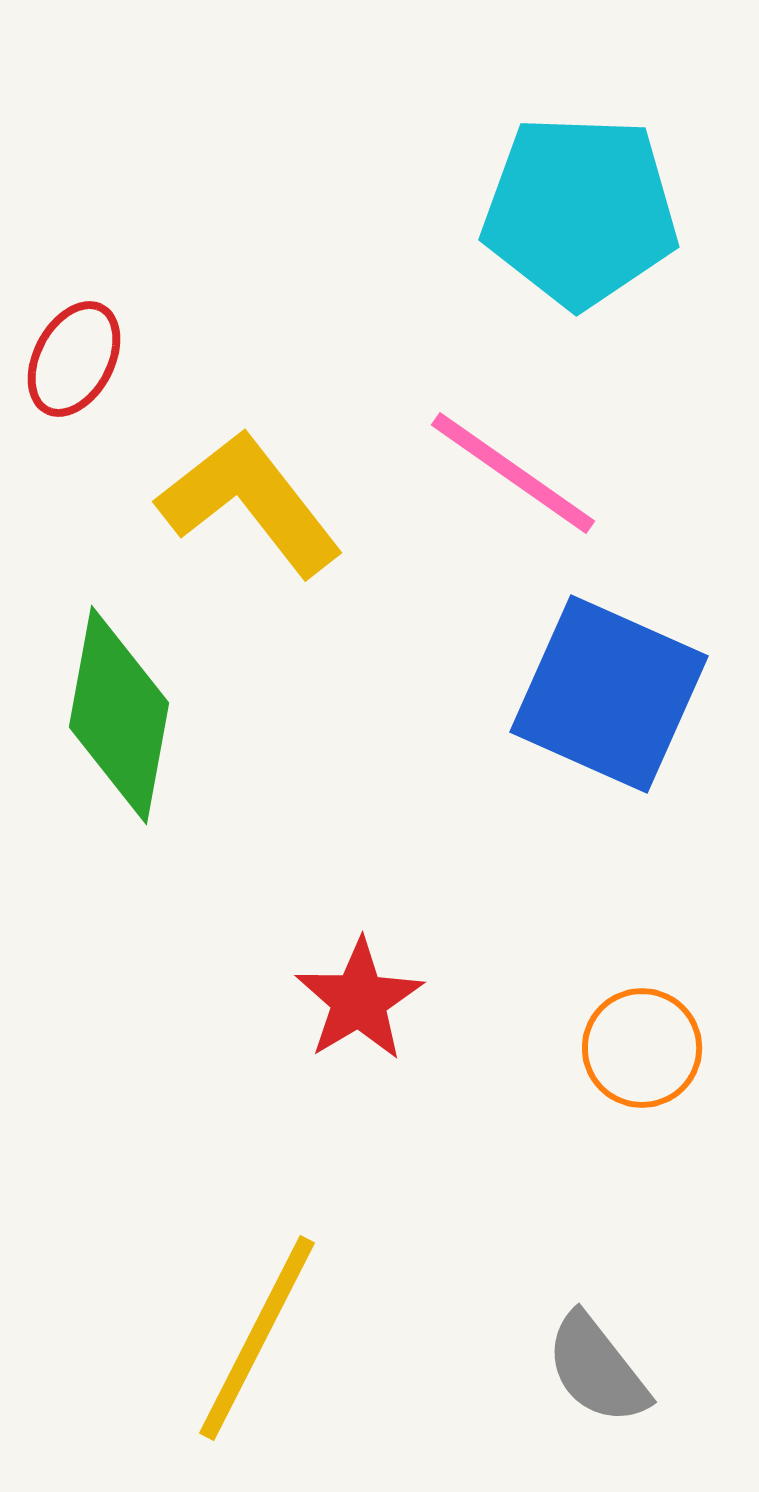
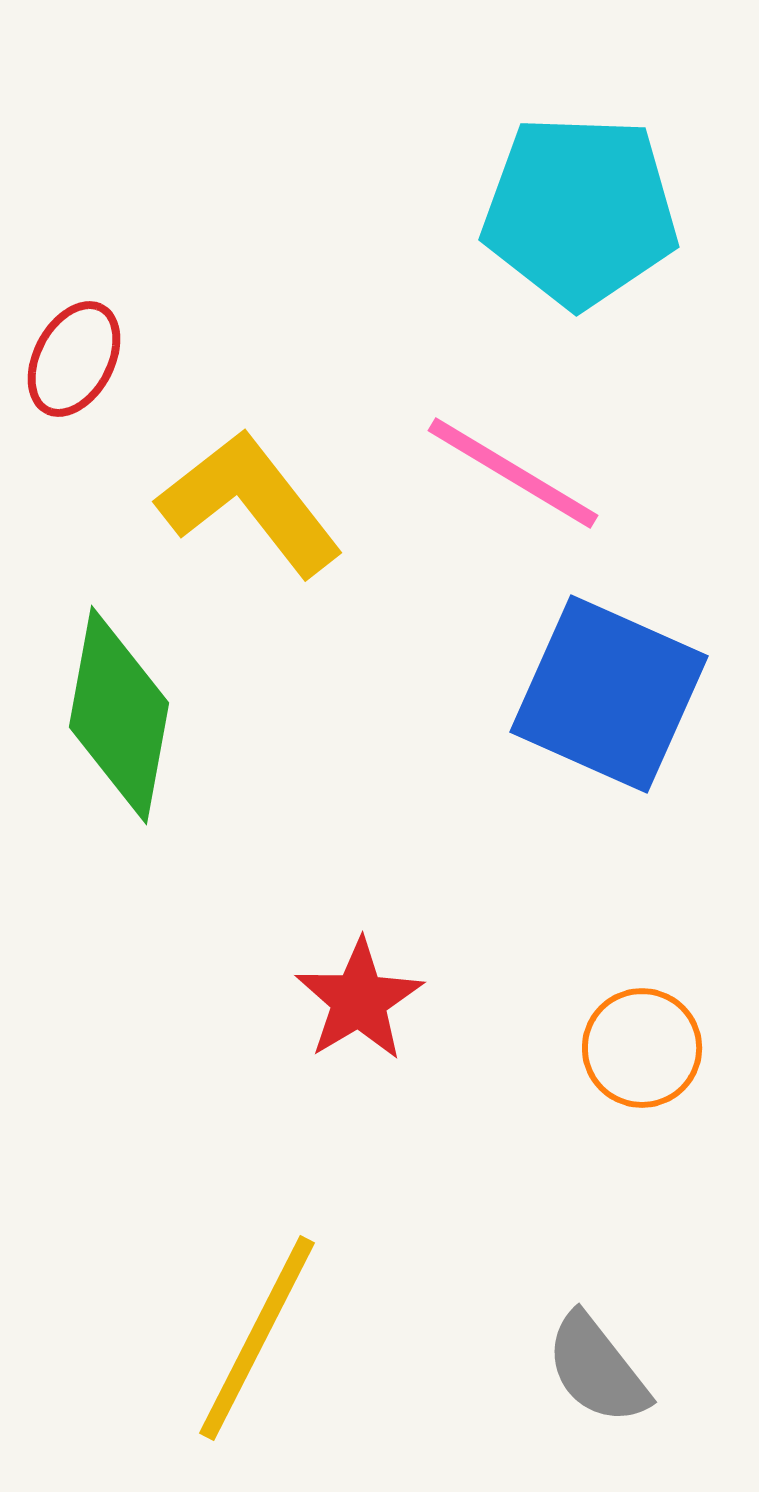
pink line: rotated 4 degrees counterclockwise
